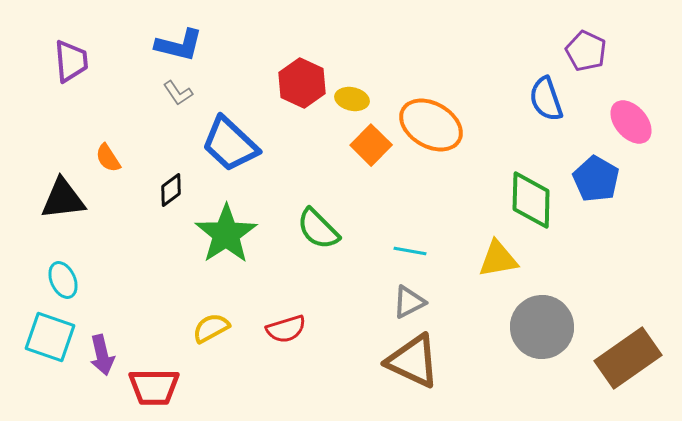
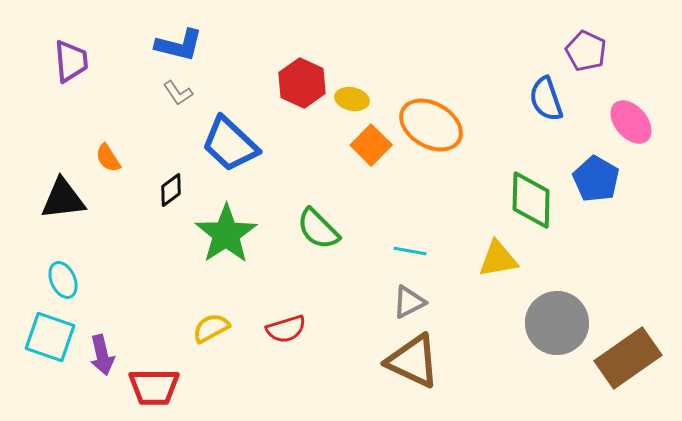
gray circle: moved 15 px right, 4 px up
